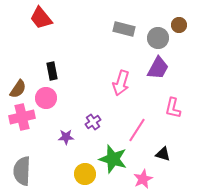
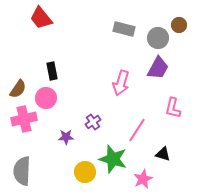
pink cross: moved 2 px right, 2 px down
yellow circle: moved 2 px up
